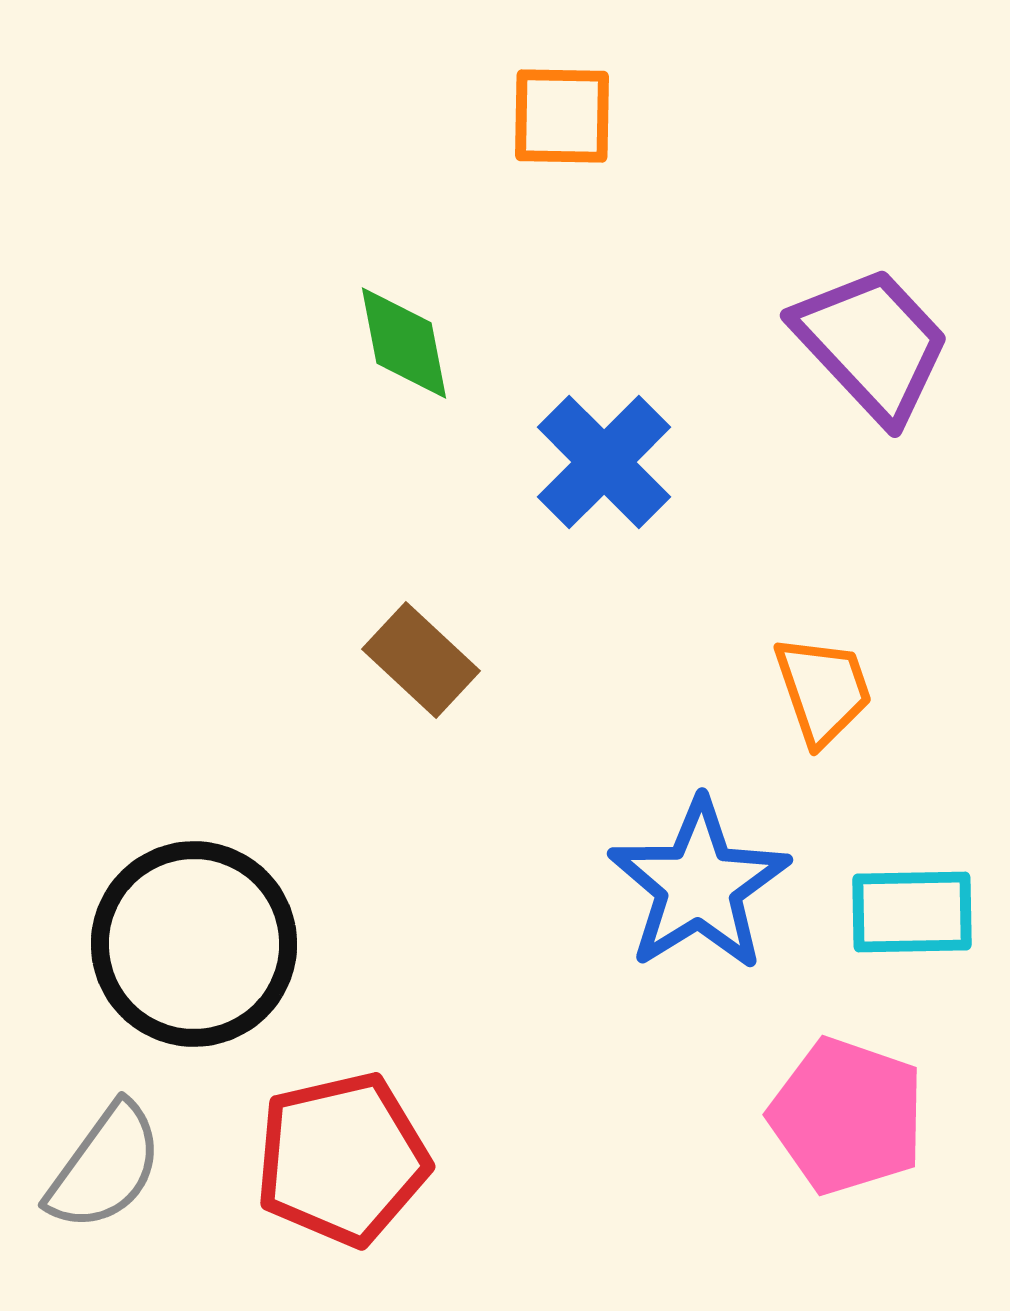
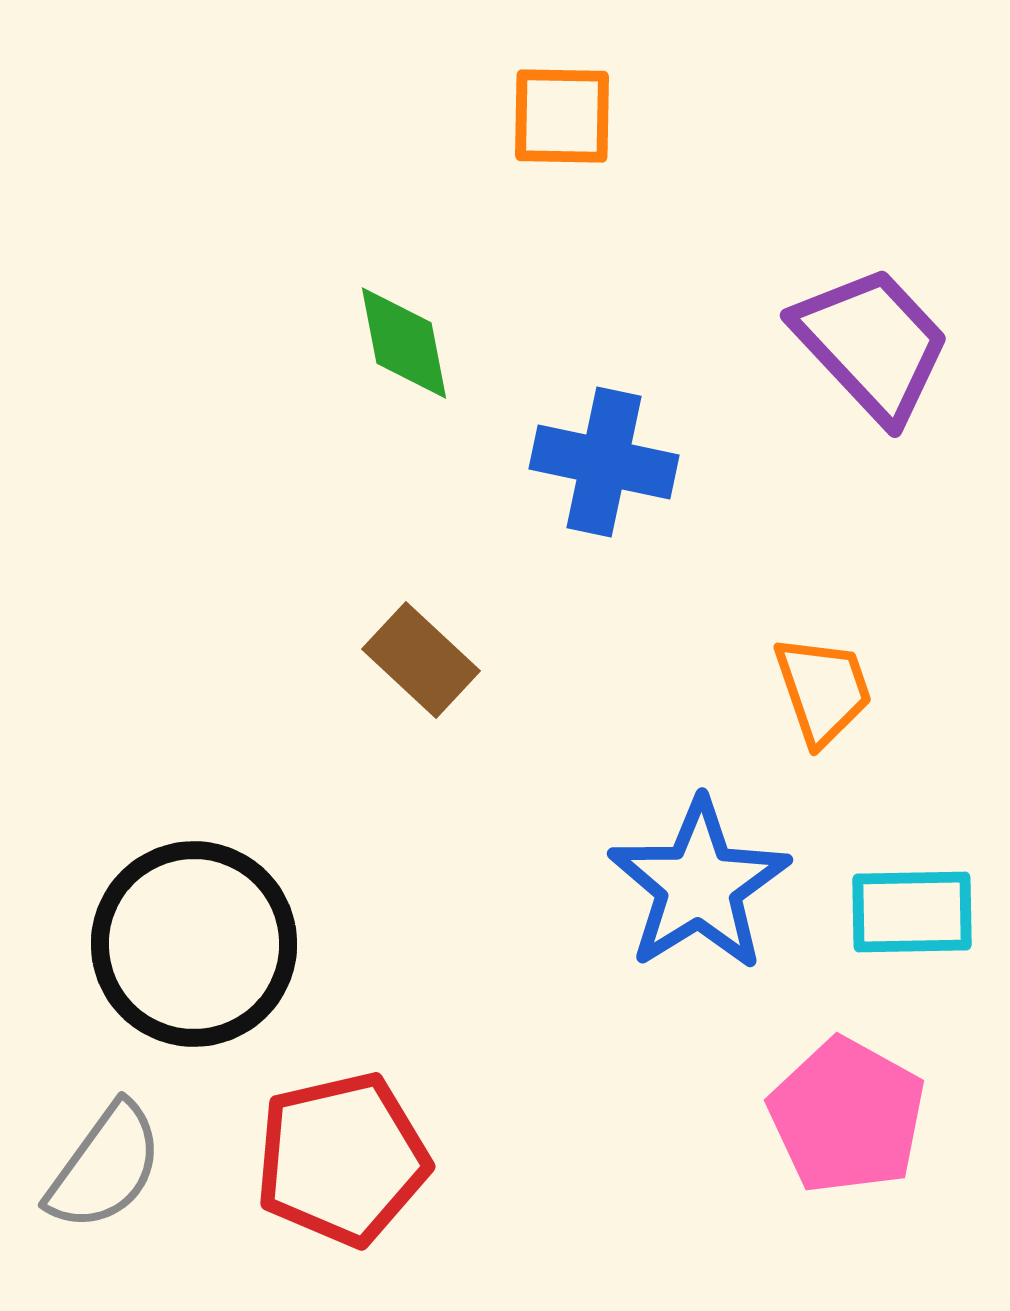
blue cross: rotated 33 degrees counterclockwise
pink pentagon: rotated 10 degrees clockwise
